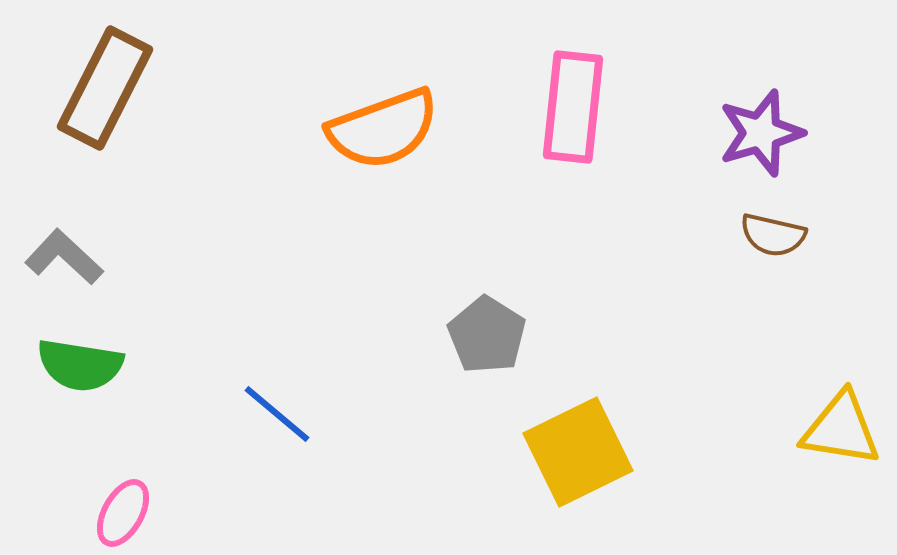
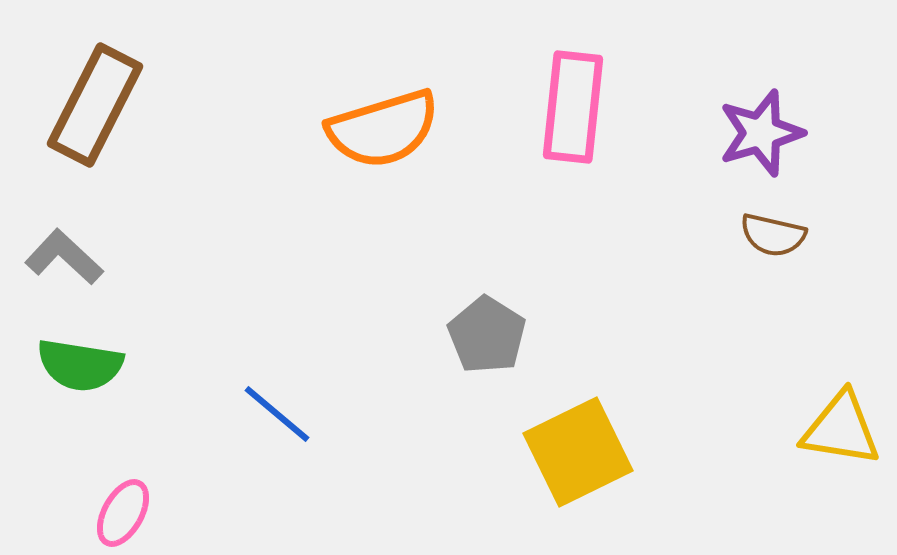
brown rectangle: moved 10 px left, 17 px down
orange semicircle: rotated 3 degrees clockwise
